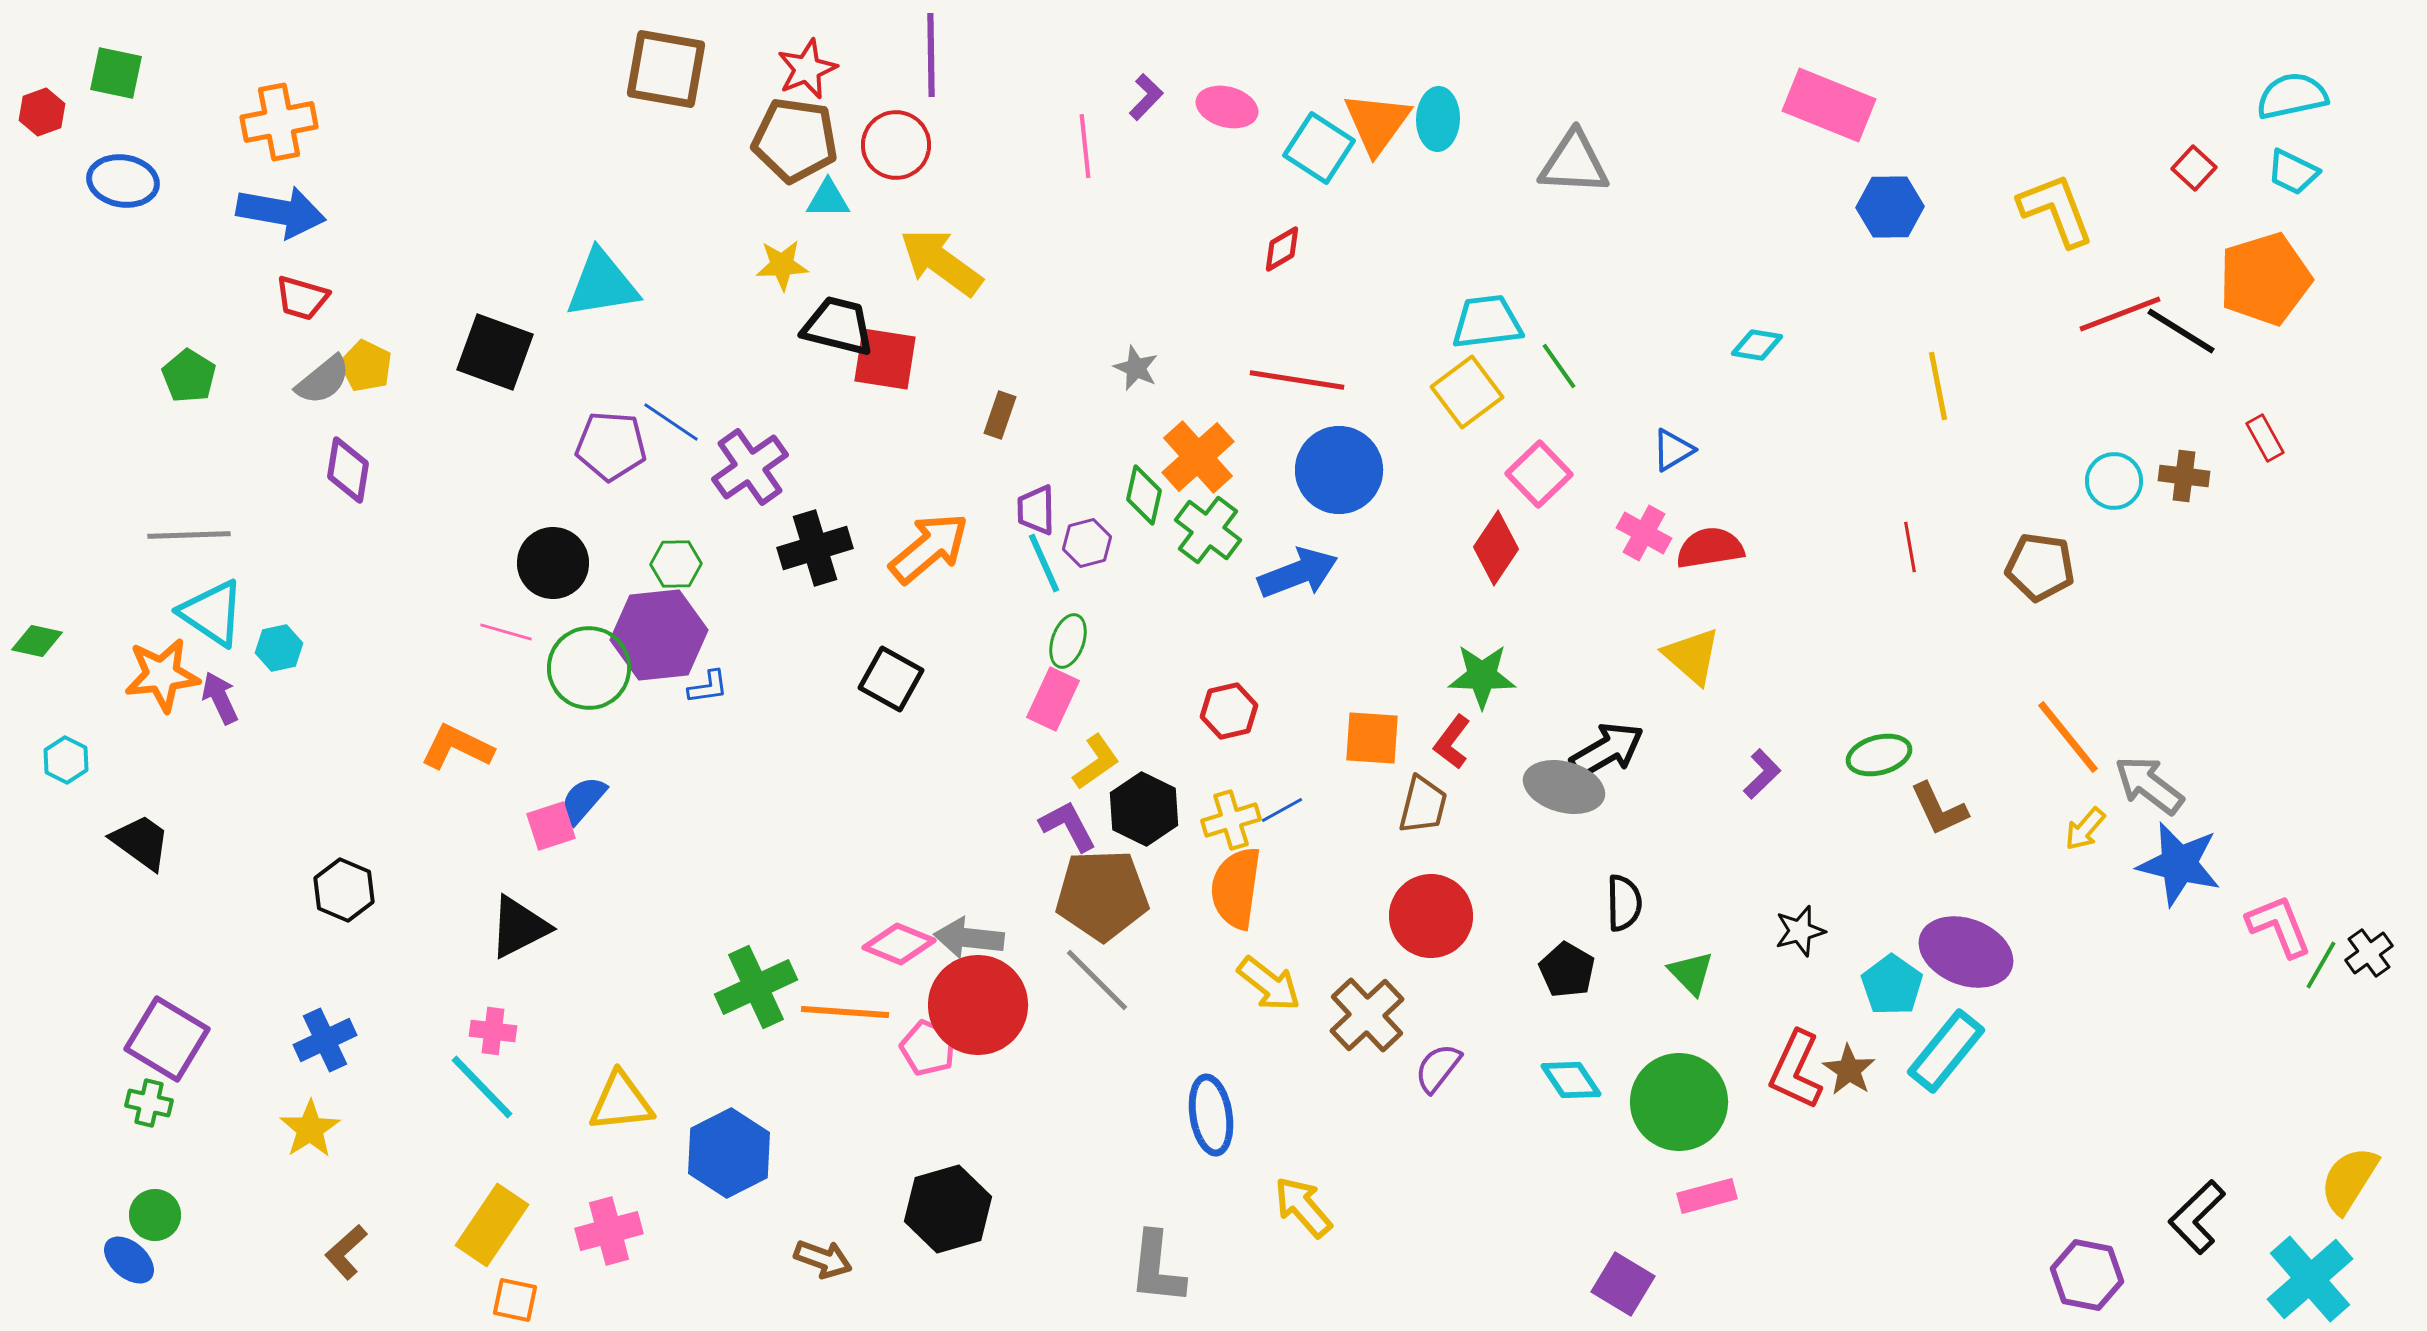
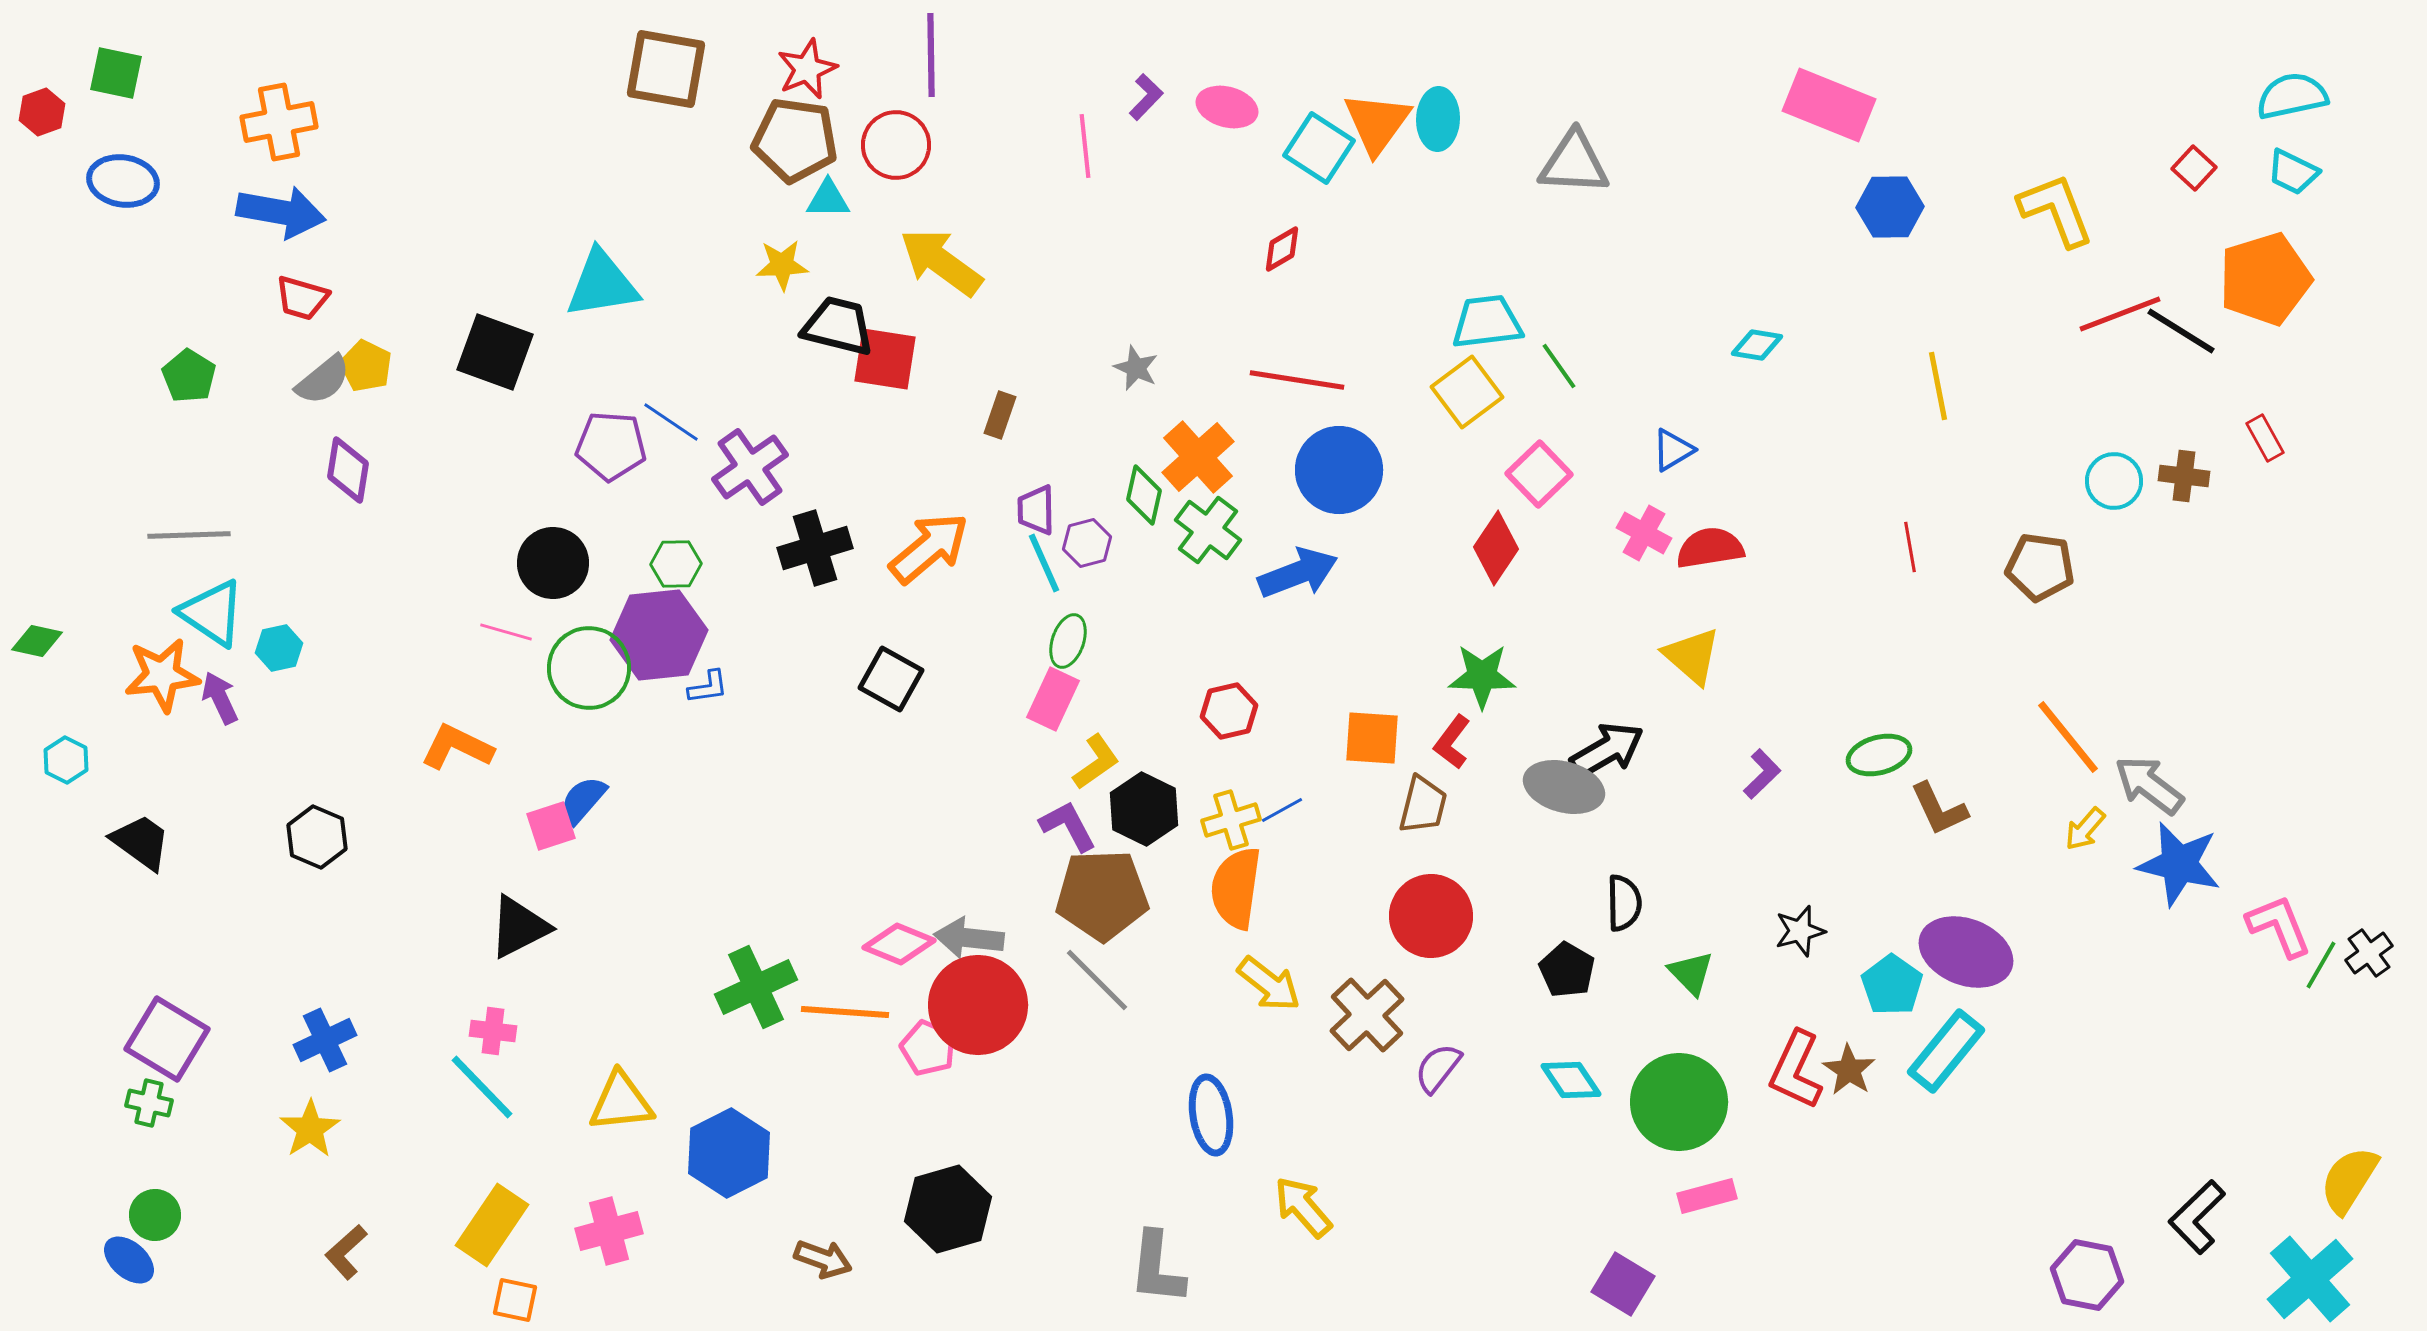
black hexagon at (344, 890): moved 27 px left, 53 px up
